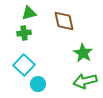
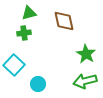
green star: moved 3 px right, 1 px down
cyan square: moved 10 px left
